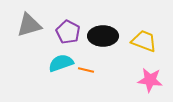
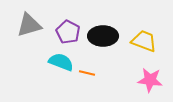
cyan semicircle: moved 1 px up; rotated 40 degrees clockwise
orange line: moved 1 px right, 3 px down
